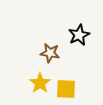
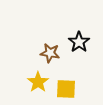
black star: moved 7 px down; rotated 10 degrees counterclockwise
yellow star: moved 2 px left, 1 px up
